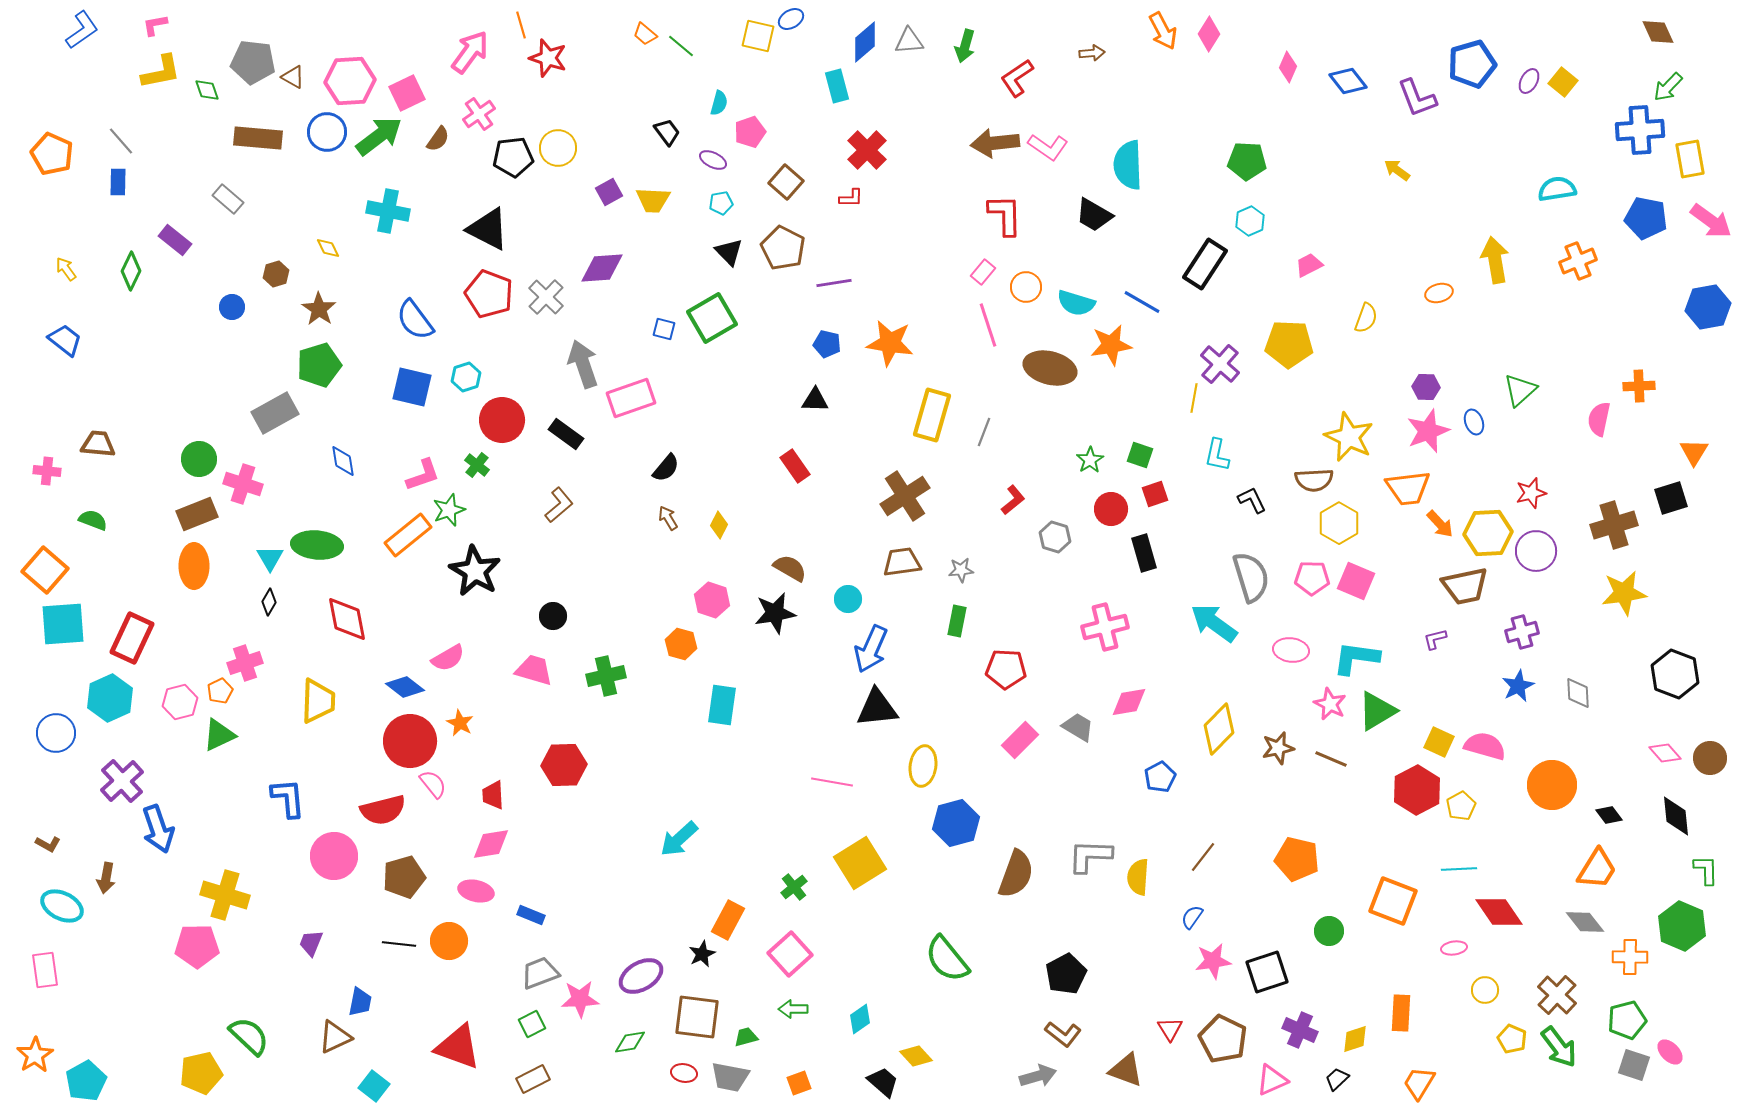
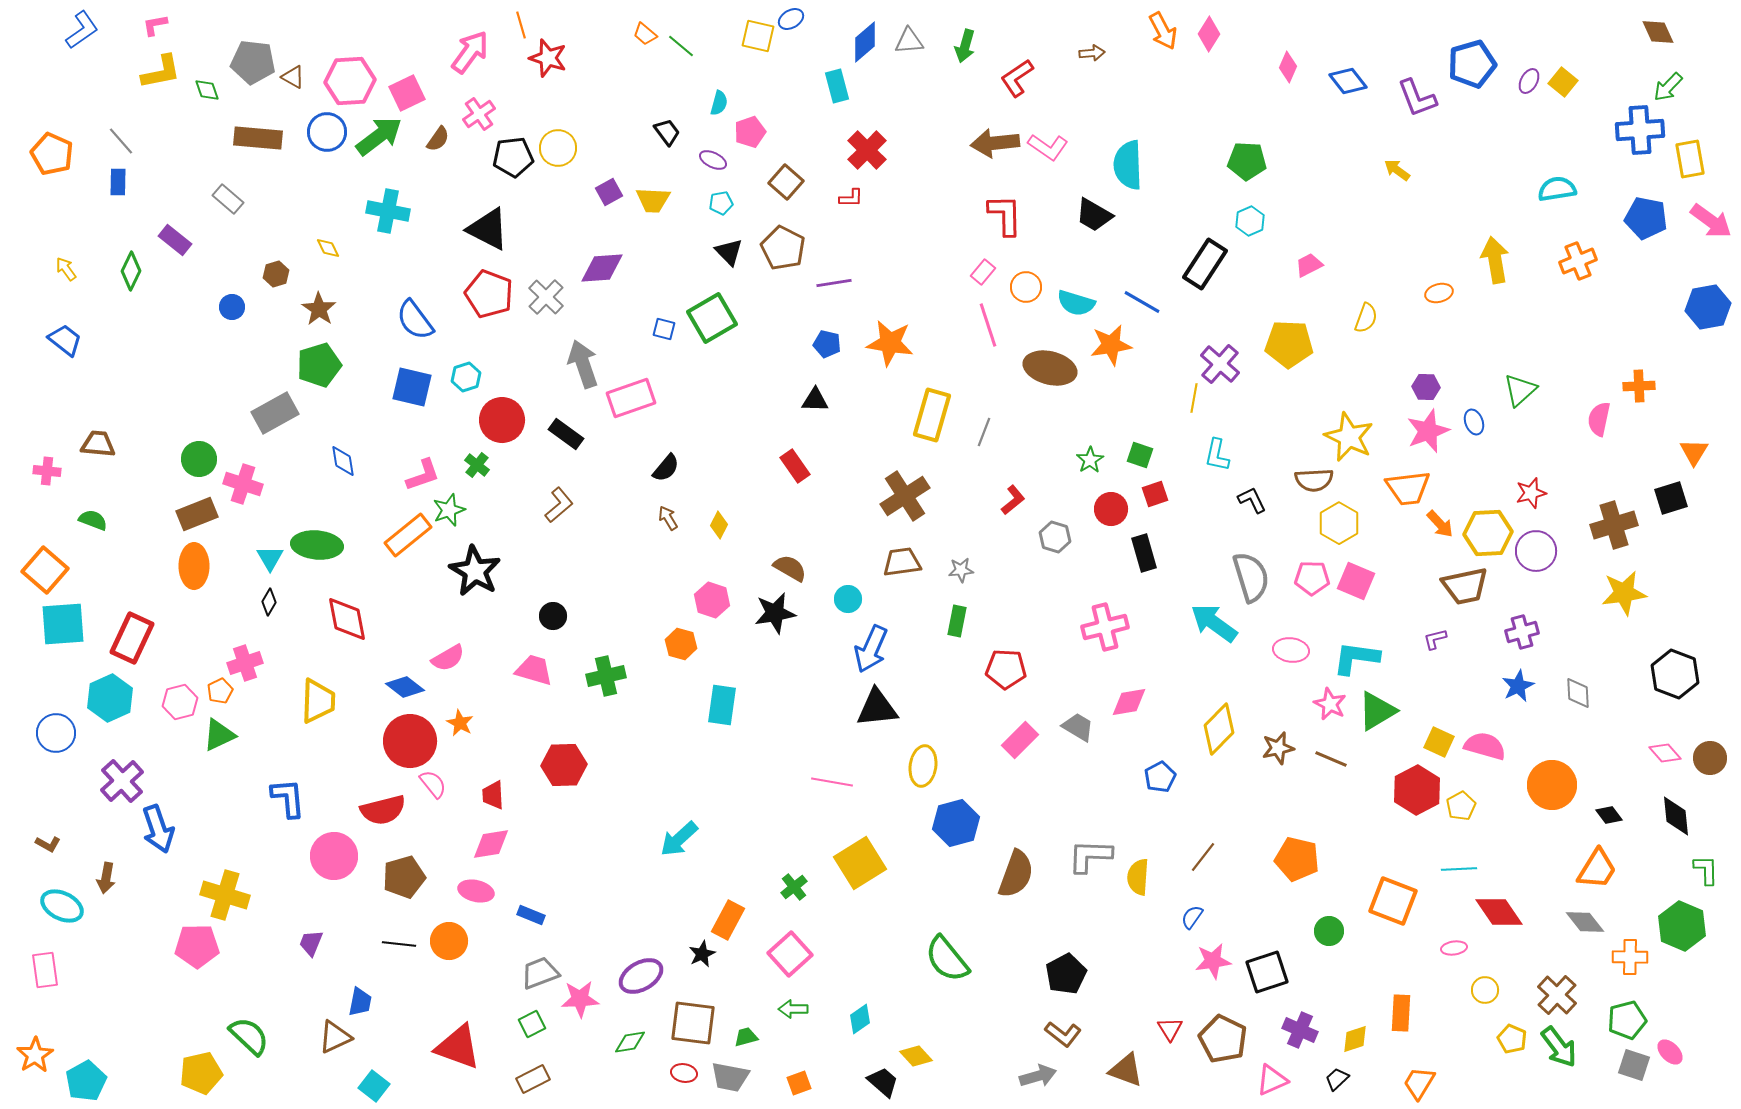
brown square at (697, 1017): moved 4 px left, 6 px down
